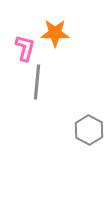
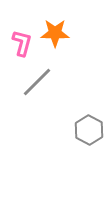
pink L-shape: moved 3 px left, 5 px up
gray line: rotated 40 degrees clockwise
